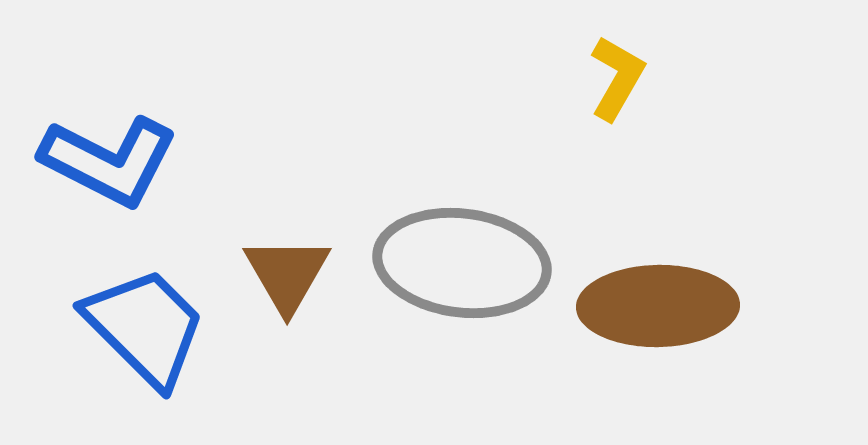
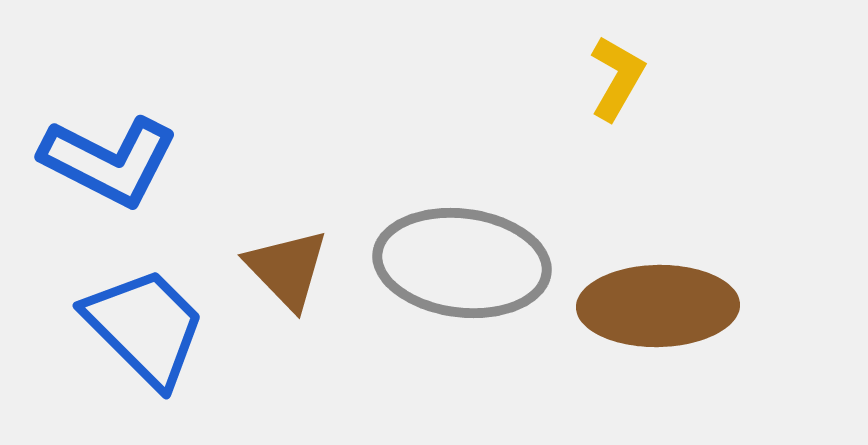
brown triangle: moved 5 px up; rotated 14 degrees counterclockwise
